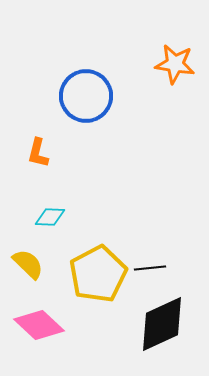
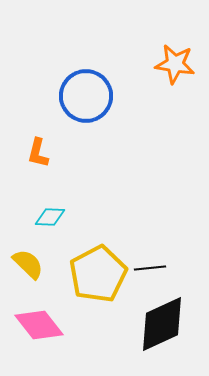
pink diamond: rotated 9 degrees clockwise
